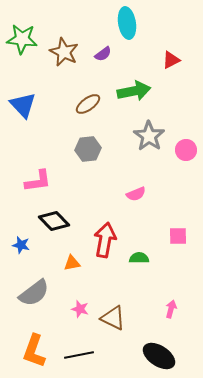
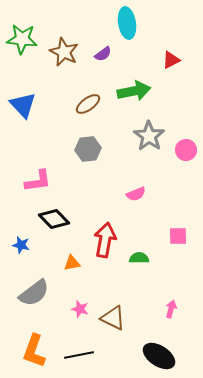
black diamond: moved 2 px up
